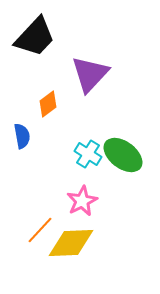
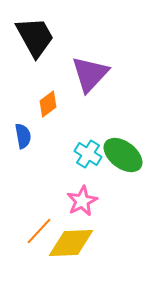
black trapezoid: rotated 72 degrees counterclockwise
blue semicircle: moved 1 px right
orange line: moved 1 px left, 1 px down
